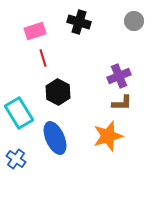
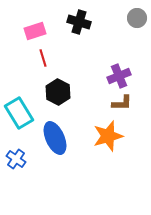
gray circle: moved 3 px right, 3 px up
